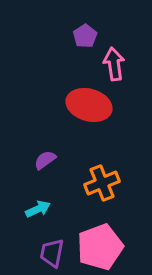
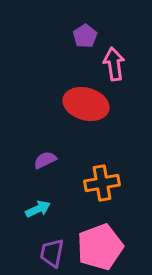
red ellipse: moved 3 px left, 1 px up
purple semicircle: rotated 10 degrees clockwise
orange cross: rotated 12 degrees clockwise
